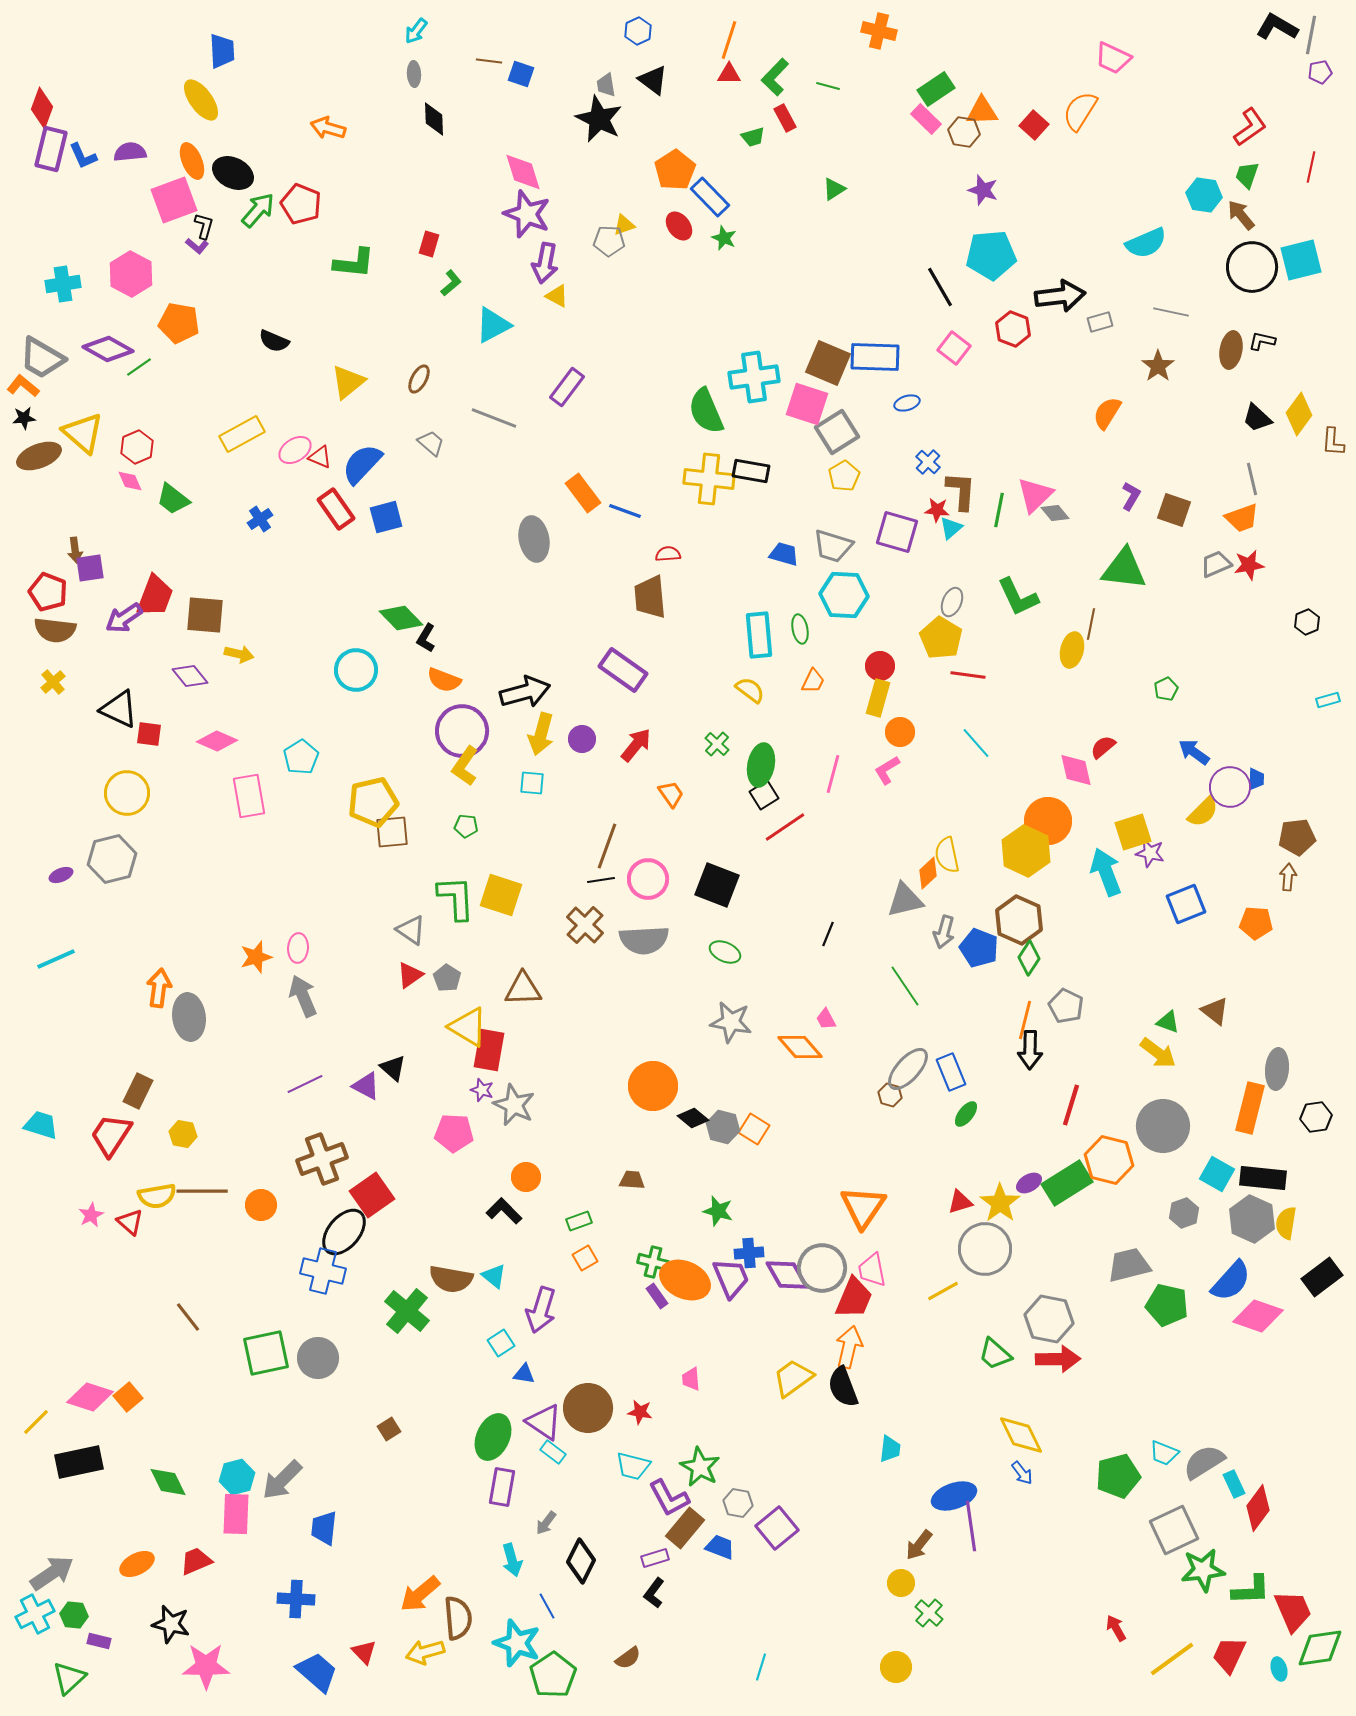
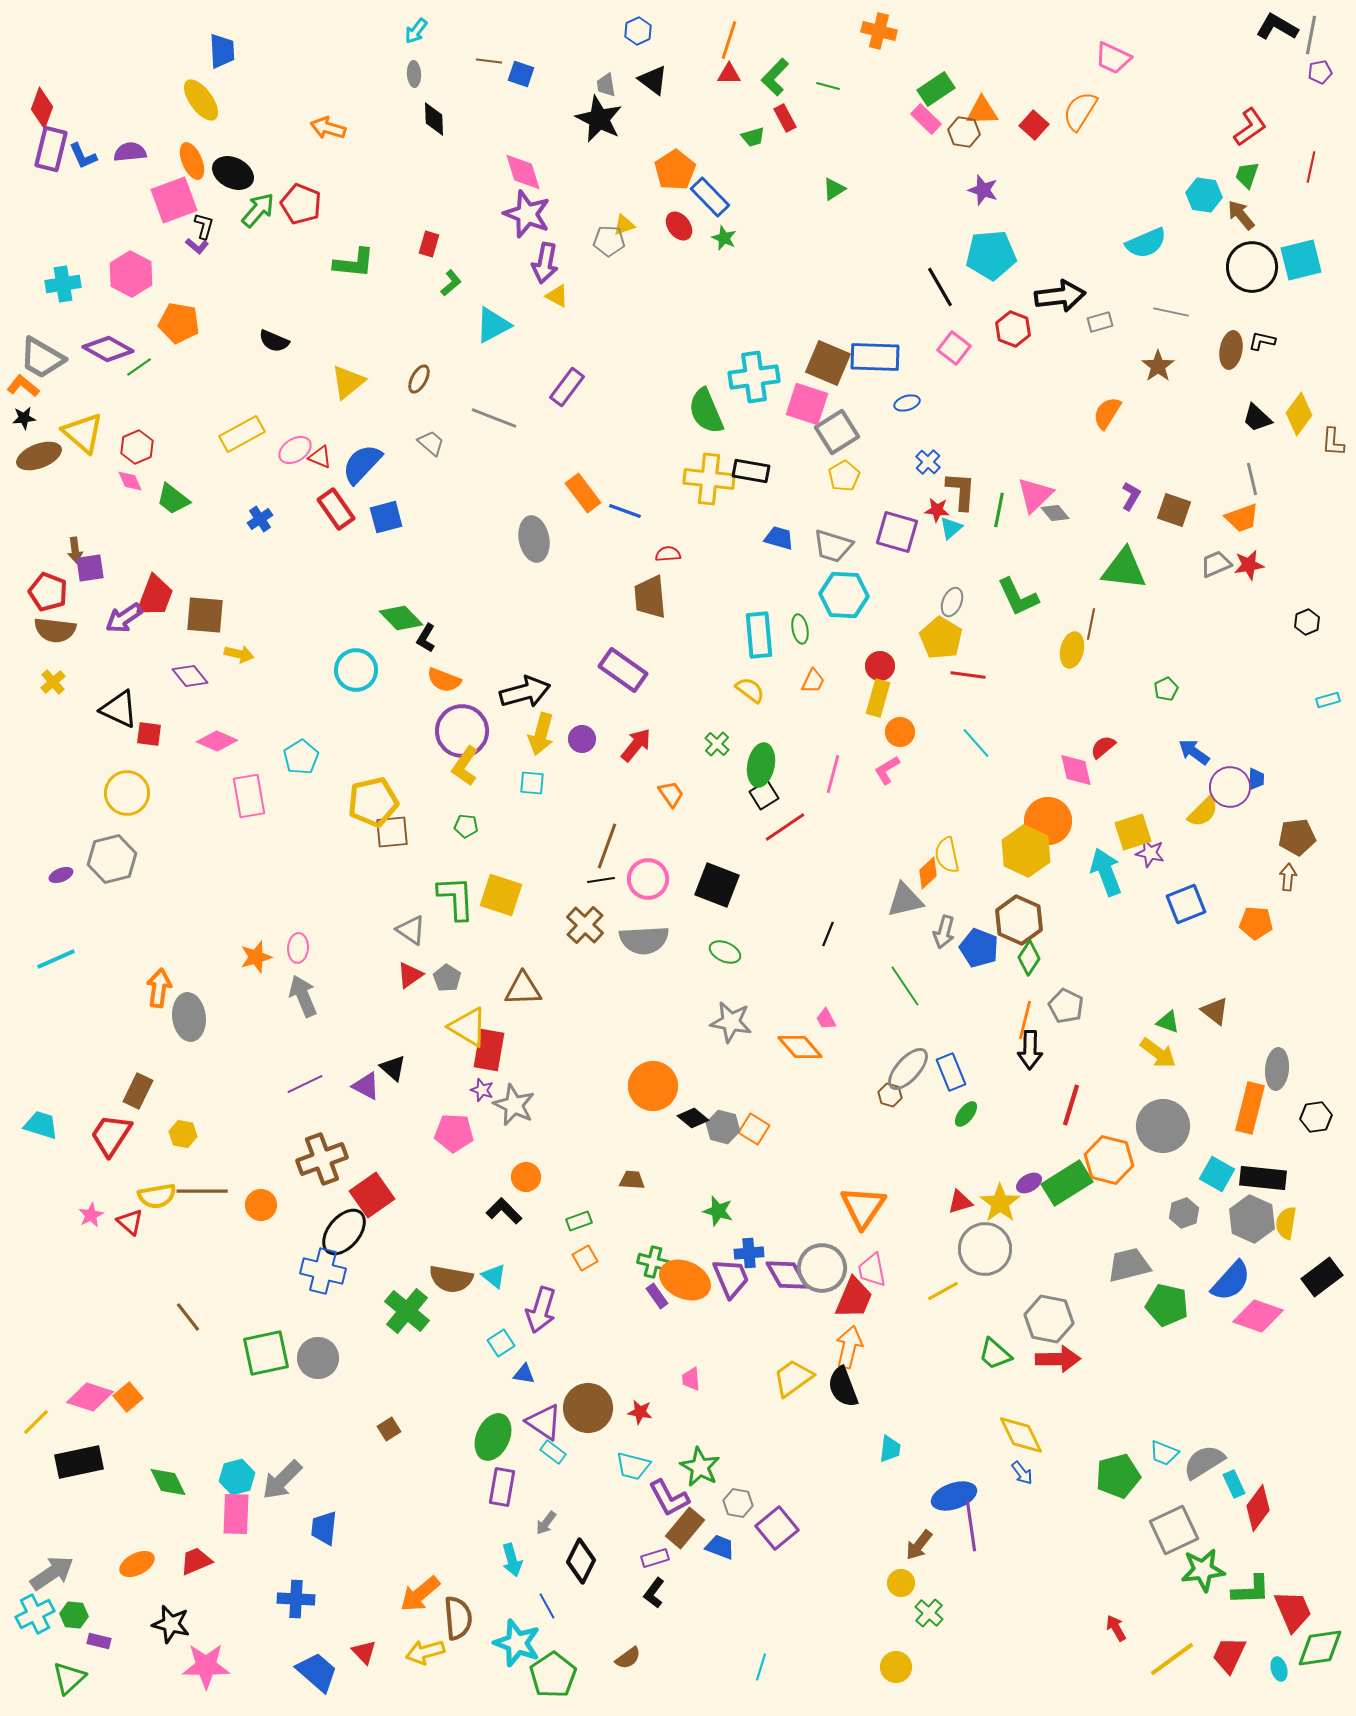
blue trapezoid at (784, 554): moved 5 px left, 16 px up
